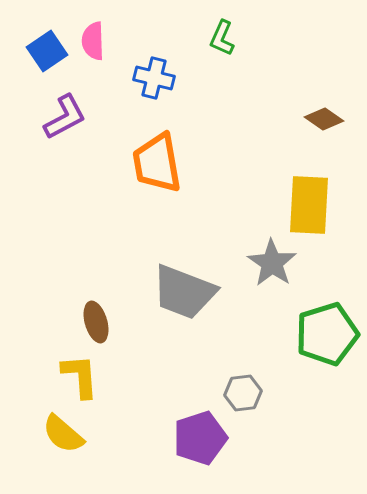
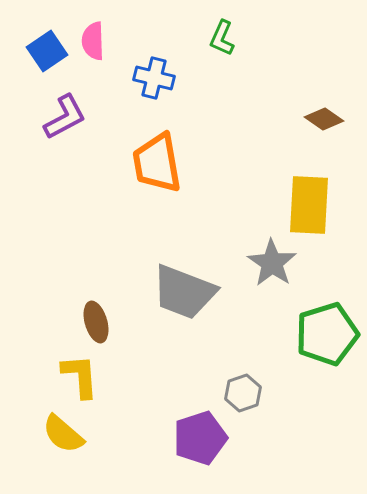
gray hexagon: rotated 12 degrees counterclockwise
